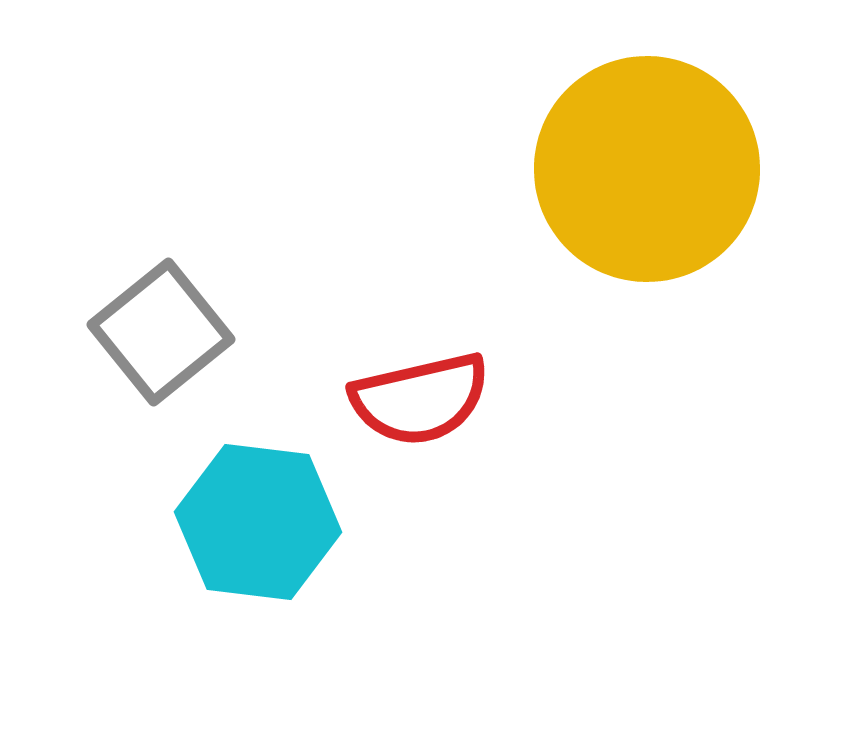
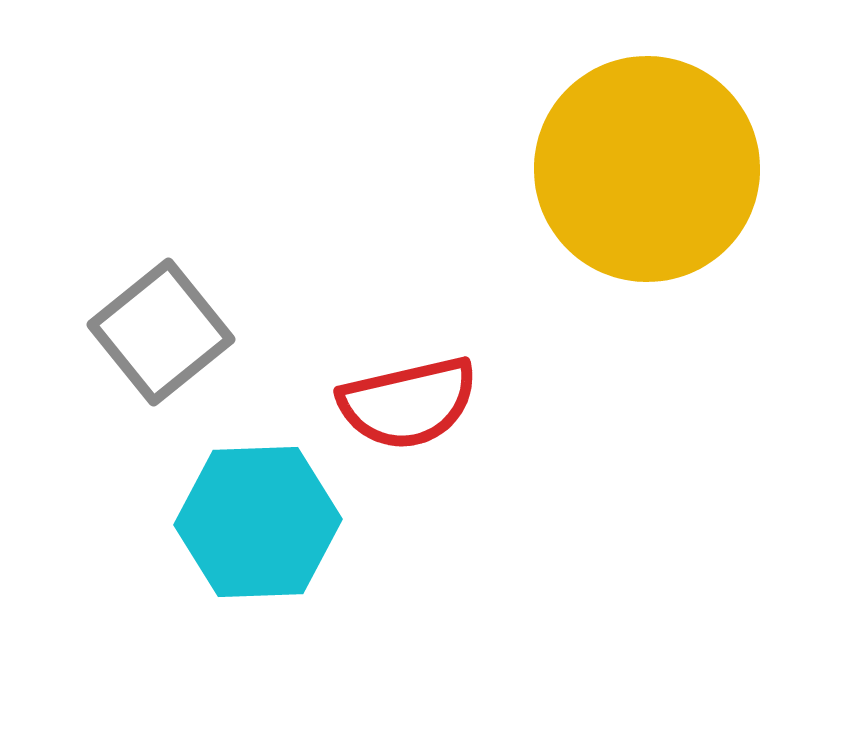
red semicircle: moved 12 px left, 4 px down
cyan hexagon: rotated 9 degrees counterclockwise
